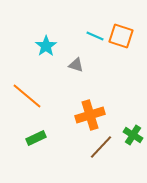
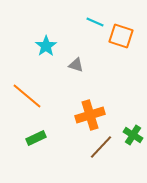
cyan line: moved 14 px up
